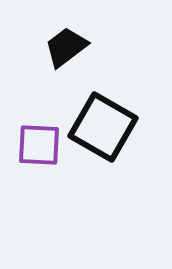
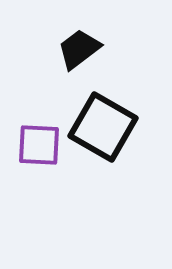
black trapezoid: moved 13 px right, 2 px down
